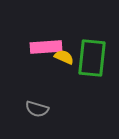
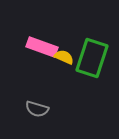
pink rectangle: moved 4 px left; rotated 24 degrees clockwise
green rectangle: rotated 12 degrees clockwise
